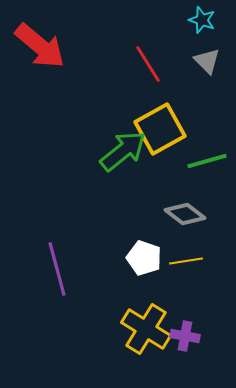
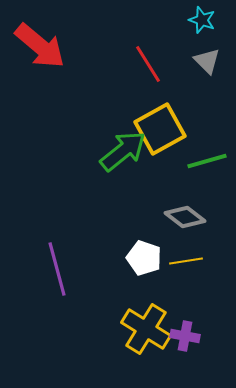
gray diamond: moved 3 px down
